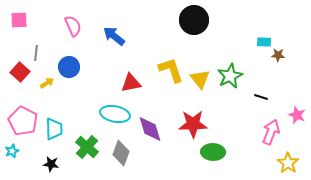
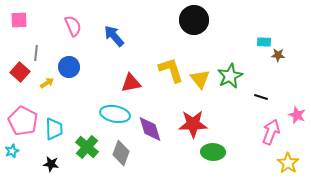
blue arrow: rotated 10 degrees clockwise
